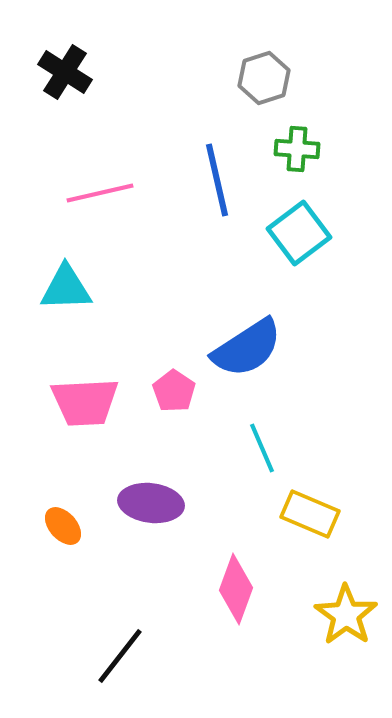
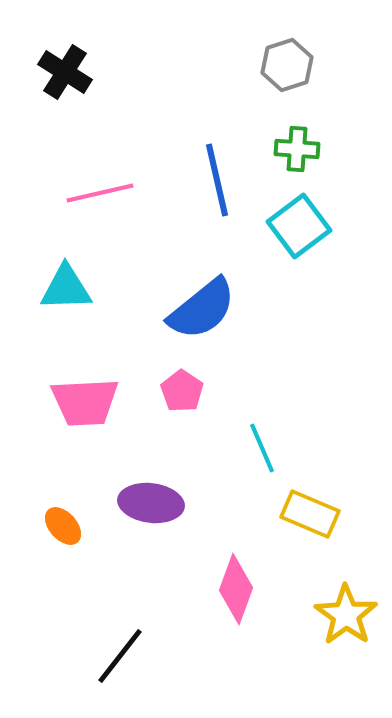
gray hexagon: moved 23 px right, 13 px up
cyan square: moved 7 px up
blue semicircle: moved 45 px left, 39 px up; rotated 6 degrees counterclockwise
pink pentagon: moved 8 px right
